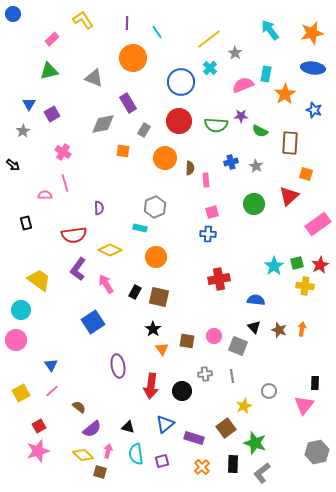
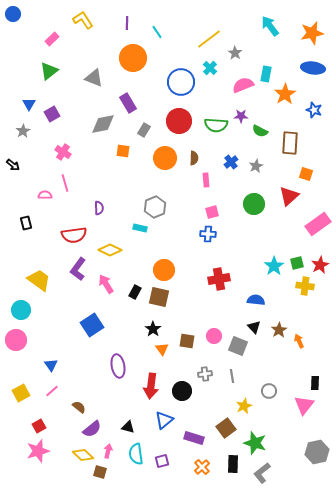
cyan arrow at (270, 30): moved 4 px up
green triangle at (49, 71): rotated 24 degrees counterclockwise
blue cross at (231, 162): rotated 24 degrees counterclockwise
gray star at (256, 166): rotated 16 degrees clockwise
brown semicircle at (190, 168): moved 4 px right, 10 px up
orange circle at (156, 257): moved 8 px right, 13 px down
blue square at (93, 322): moved 1 px left, 3 px down
orange arrow at (302, 329): moved 3 px left, 12 px down; rotated 32 degrees counterclockwise
brown star at (279, 330): rotated 21 degrees clockwise
blue triangle at (165, 424): moved 1 px left, 4 px up
